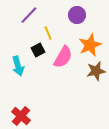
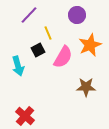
brown star: moved 10 px left, 16 px down; rotated 12 degrees clockwise
red cross: moved 4 px right
